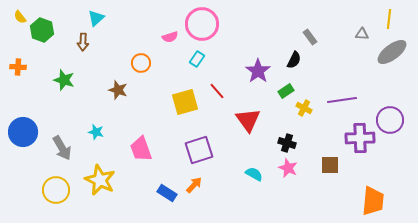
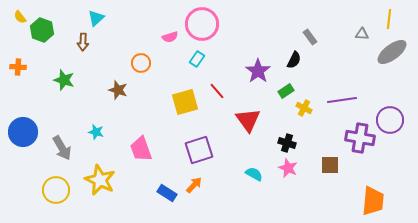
purple cross: rotated 12 degrees clockwise
